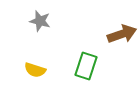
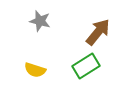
brown arrow: moved 24 px left, 2 px up; rotated 32 degrees counterclockwise
green rectangle: rotated 40 degrees clockwise
